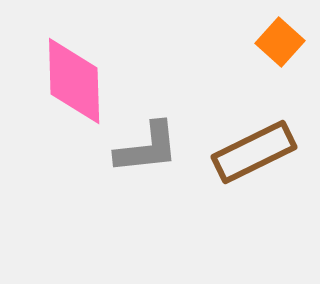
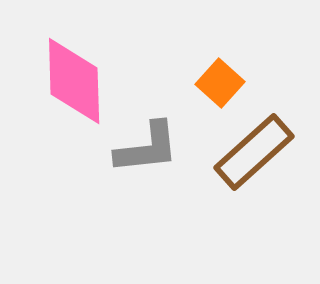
orange square: moved 60 px left, 41 px down
brown rectangle: rotated 16 degrees counterclockwise
